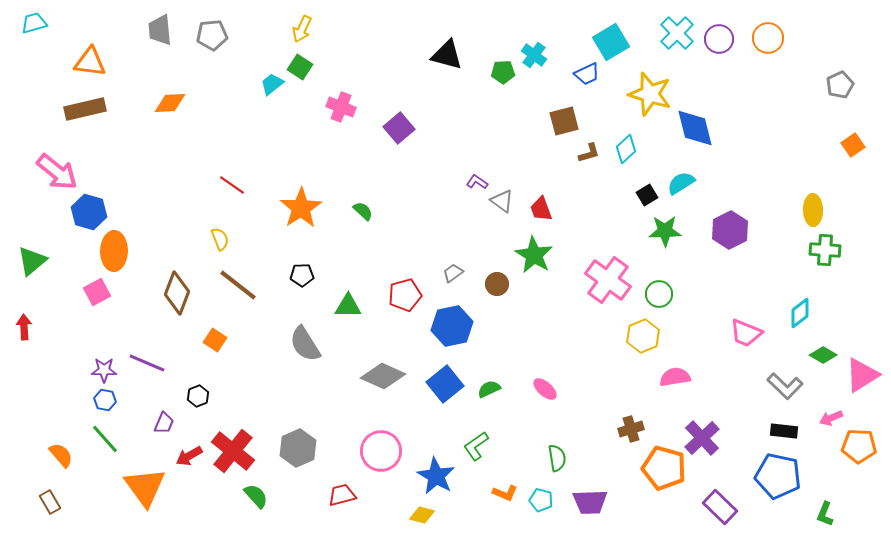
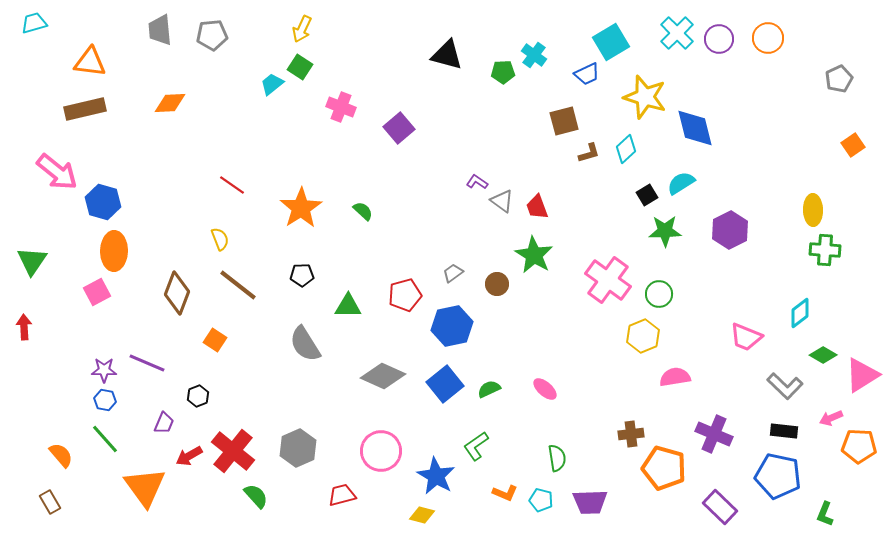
gray pentagon at (840, 85): moved 1 px left, 6 px up
yellow star at (650, 94): moved 5 px left, 3 px down
red trapezoid at (541, 209): moved 4 px left, 2 px up
blue hexagon at (89, 212): moved 14 px right, 10 px up
green triangle at (32, 261): rotated 16 degrees counterclockwise
pink trapezoid at (746, 333): moved 4 px down
brown cross at (631, 429): moved 5 px down; rotated 10 degrees clockwise
purple cross at (702, 438): moved 12 px right, 4 px up; rotated 24 degrees counterclockwise
